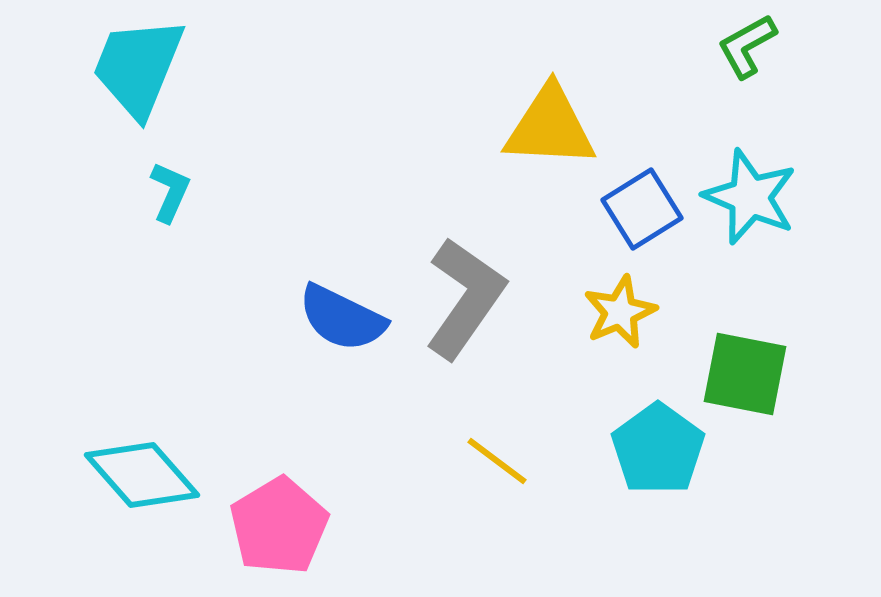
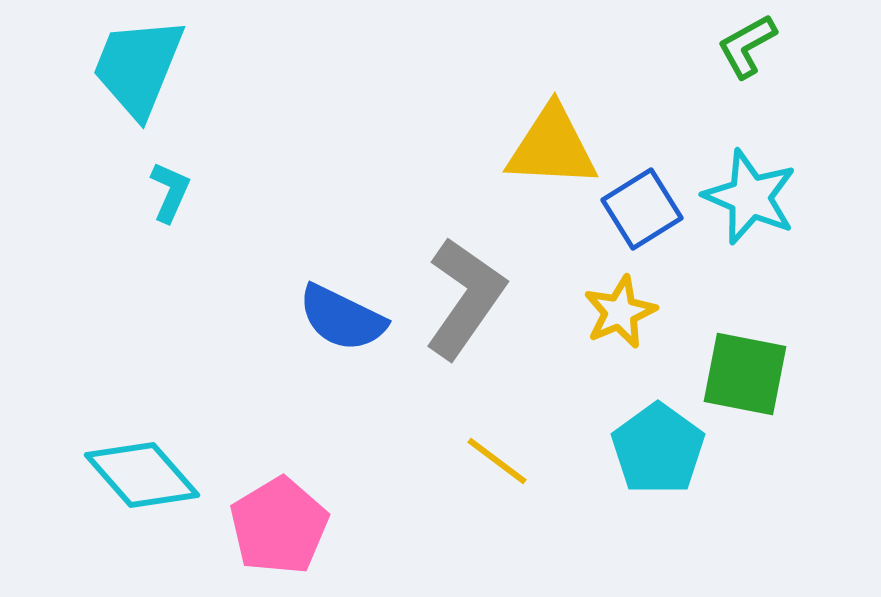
yellow triangle: moved 2 px right, 20 px down
